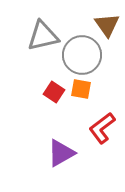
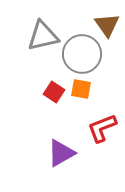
gray circle: moved 1 px up
red L-shape: rotated 16 degrees clockwise
